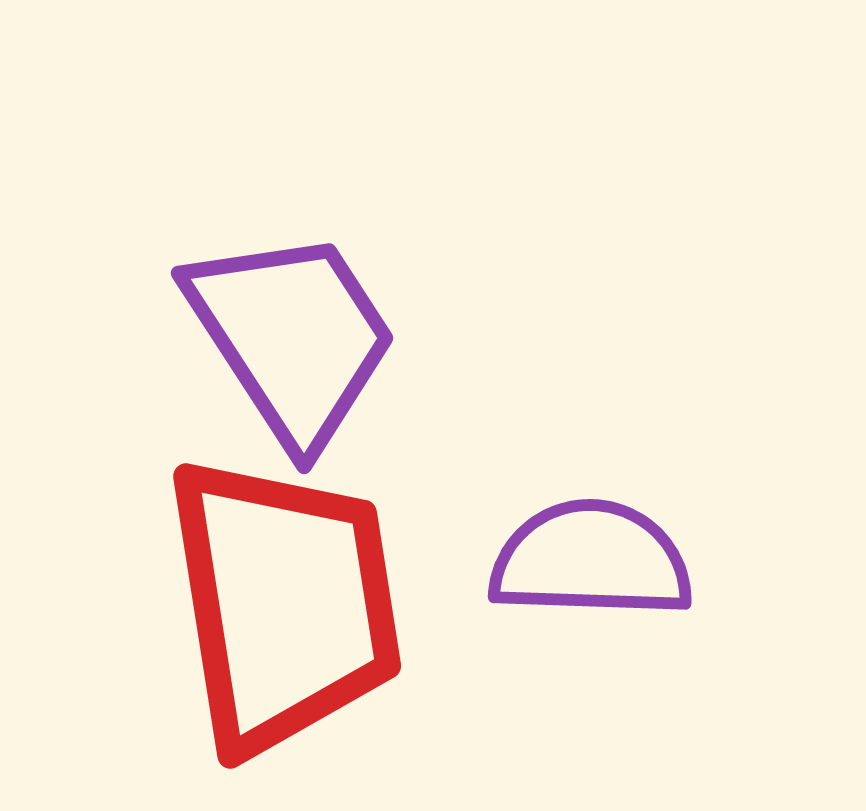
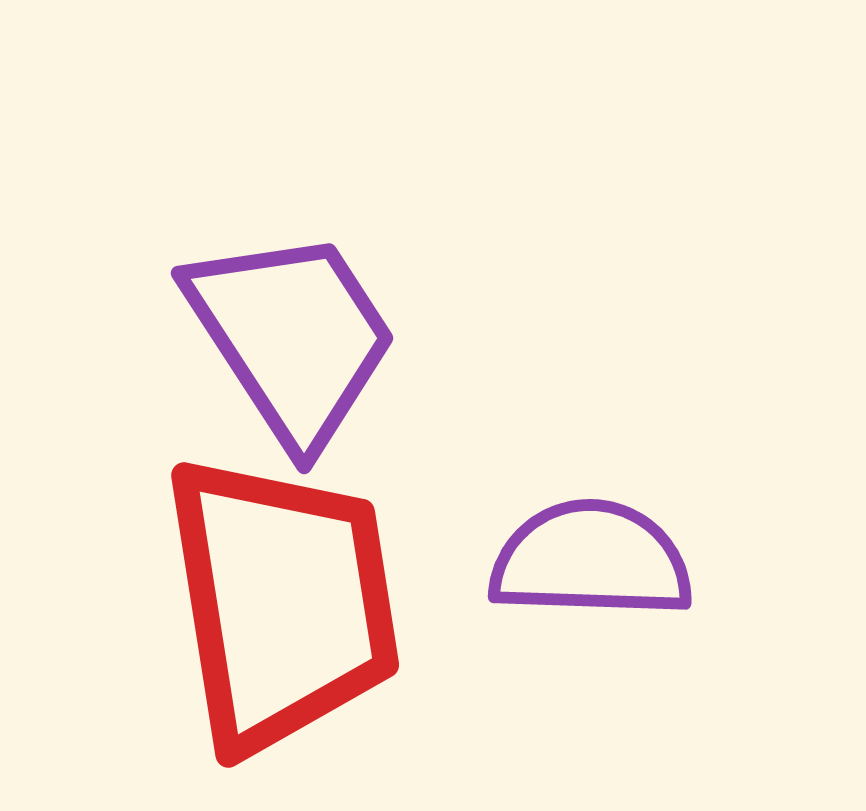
red trapezoid: moved 2 px left, 1 px up
